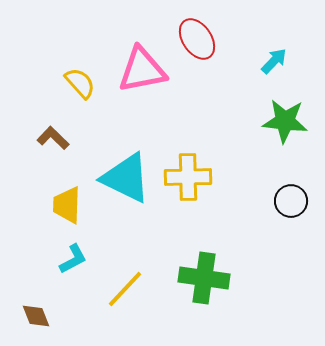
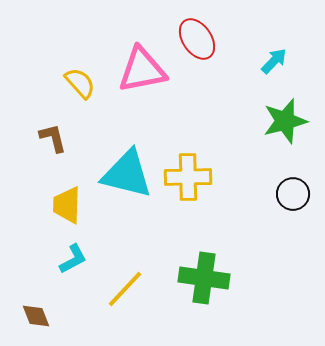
green star: rotated 21 degrees counterclockwise
brown L-shape: rotated 32 degrees clockwise
cyan triangle: moved 1 px right, 4 px up; rotated 12 degrees counterclockwise
black circle: moved 2 px right, 7 px up
